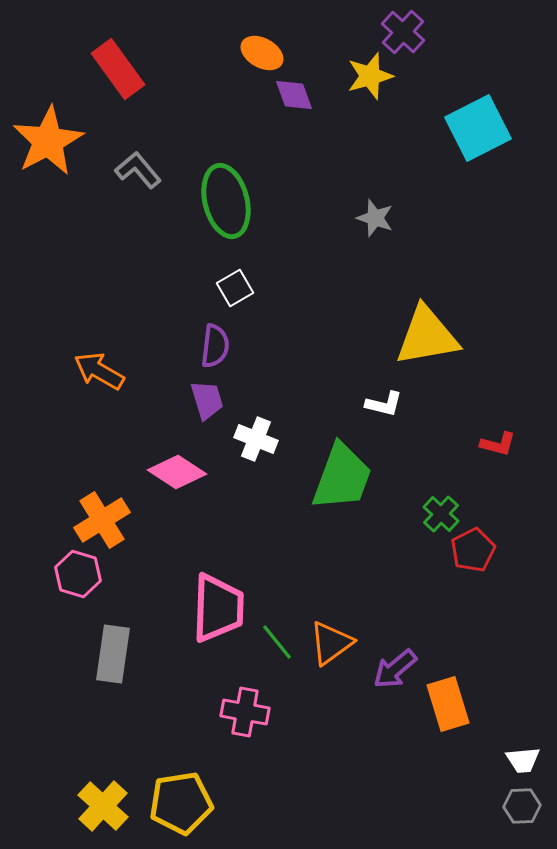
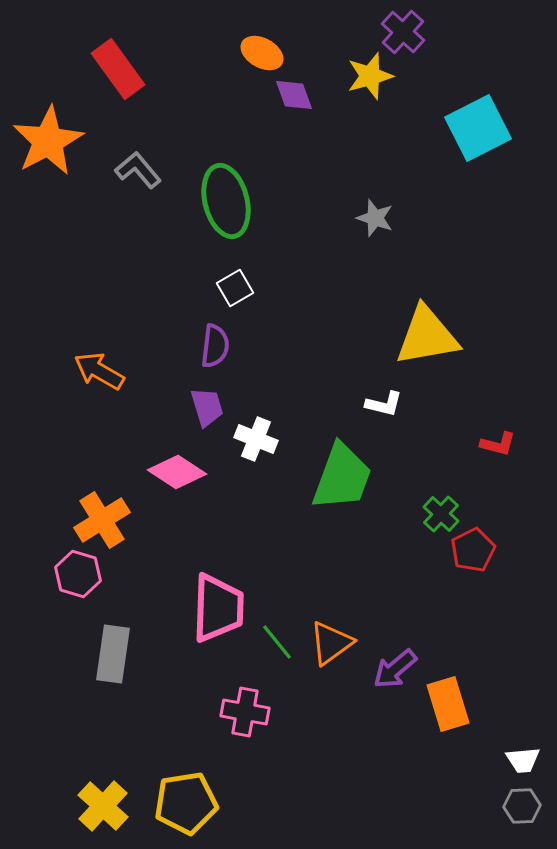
purple trapezoid: moved 7 px down
yellow pentagon: moved 5 px right
